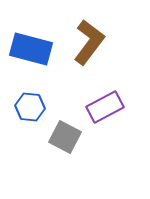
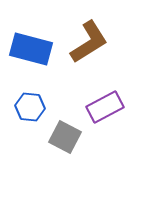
brown L-shape: rotated 21 degrees clockwise
